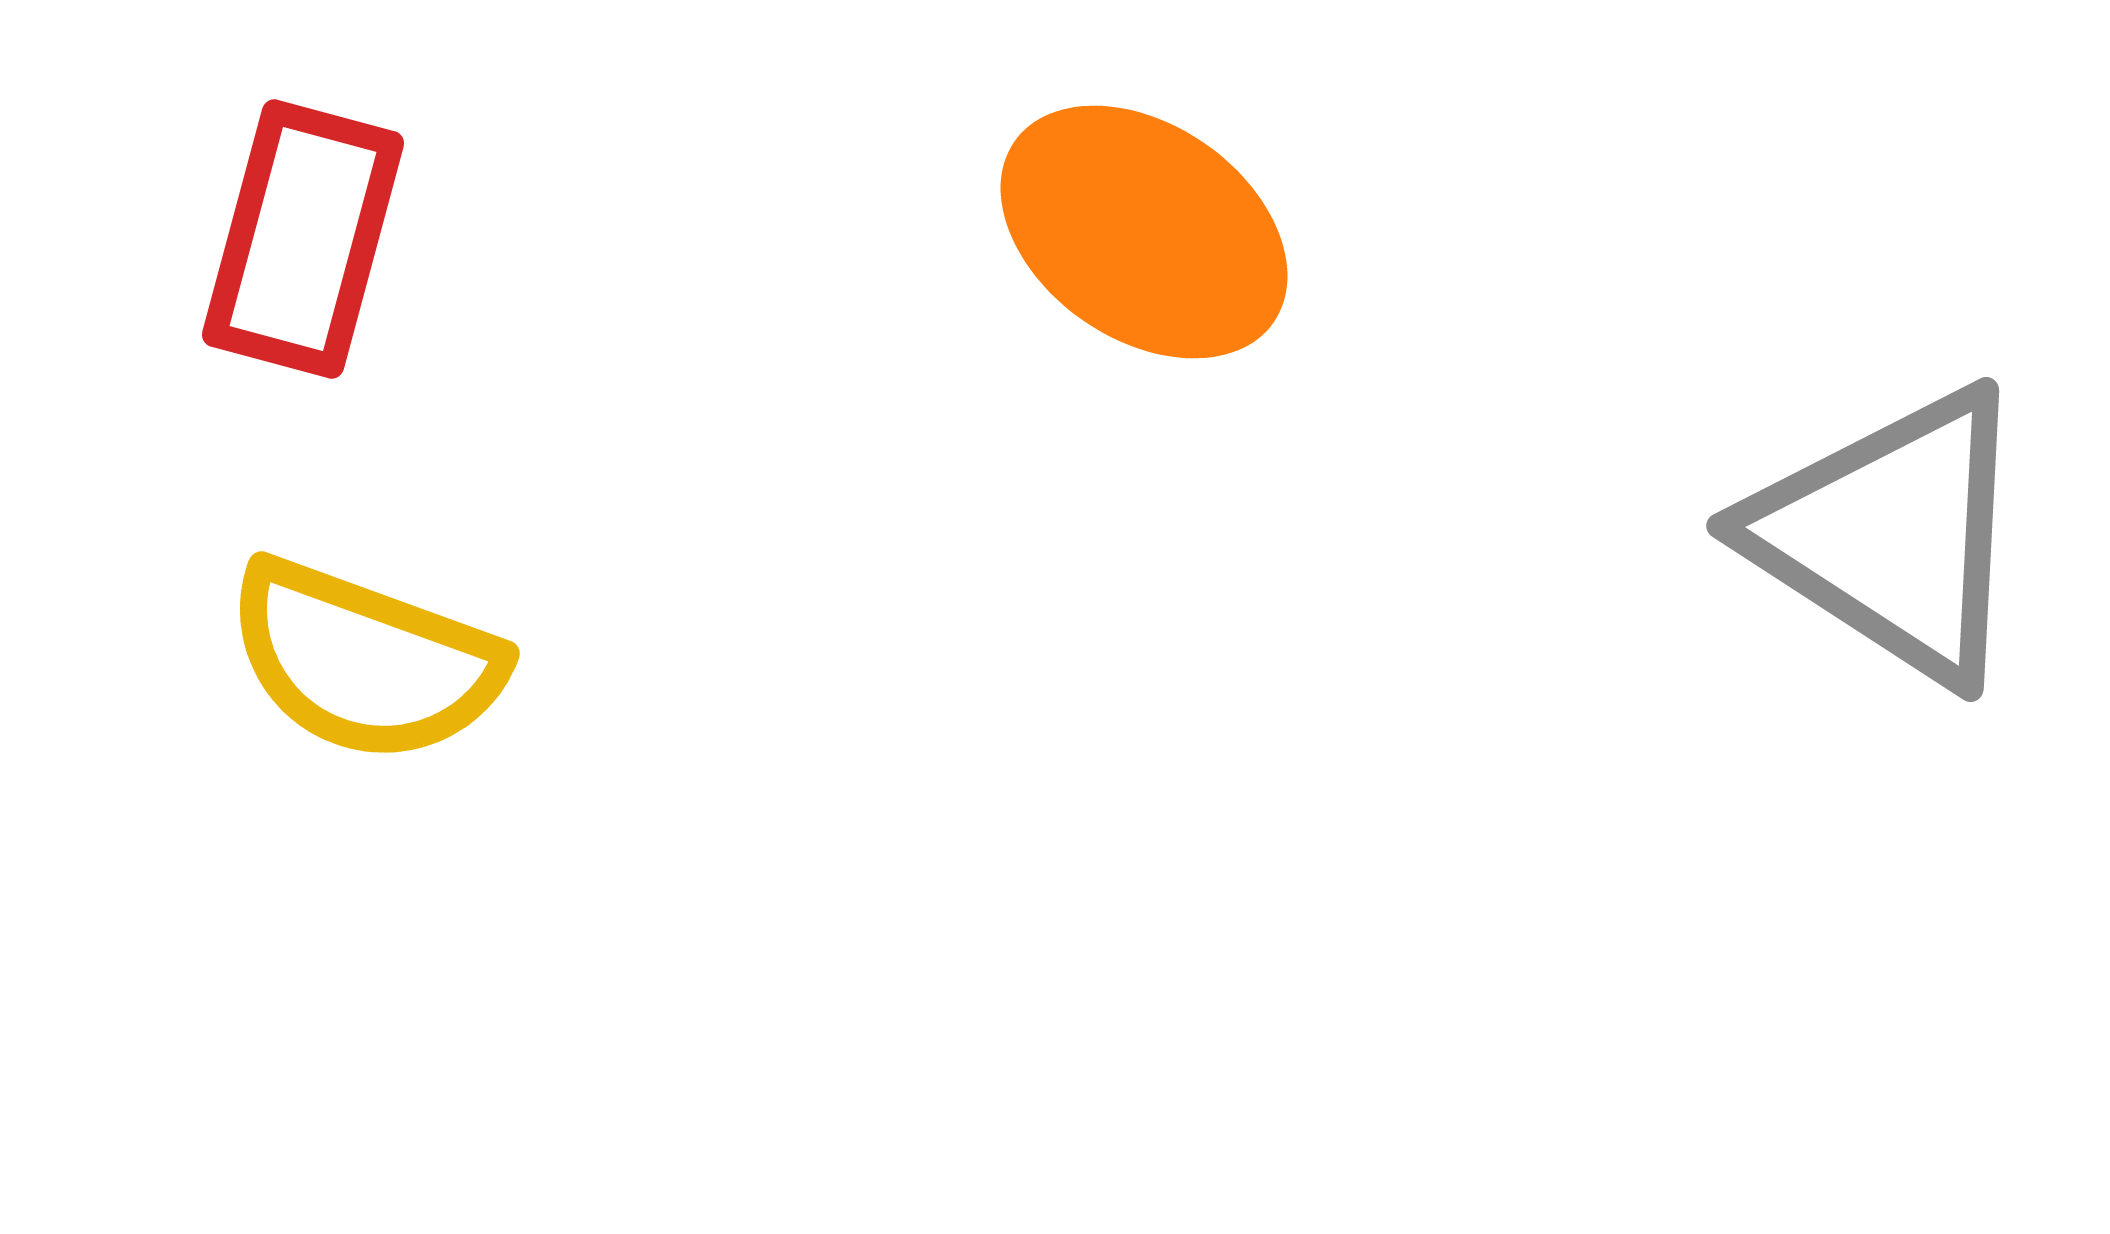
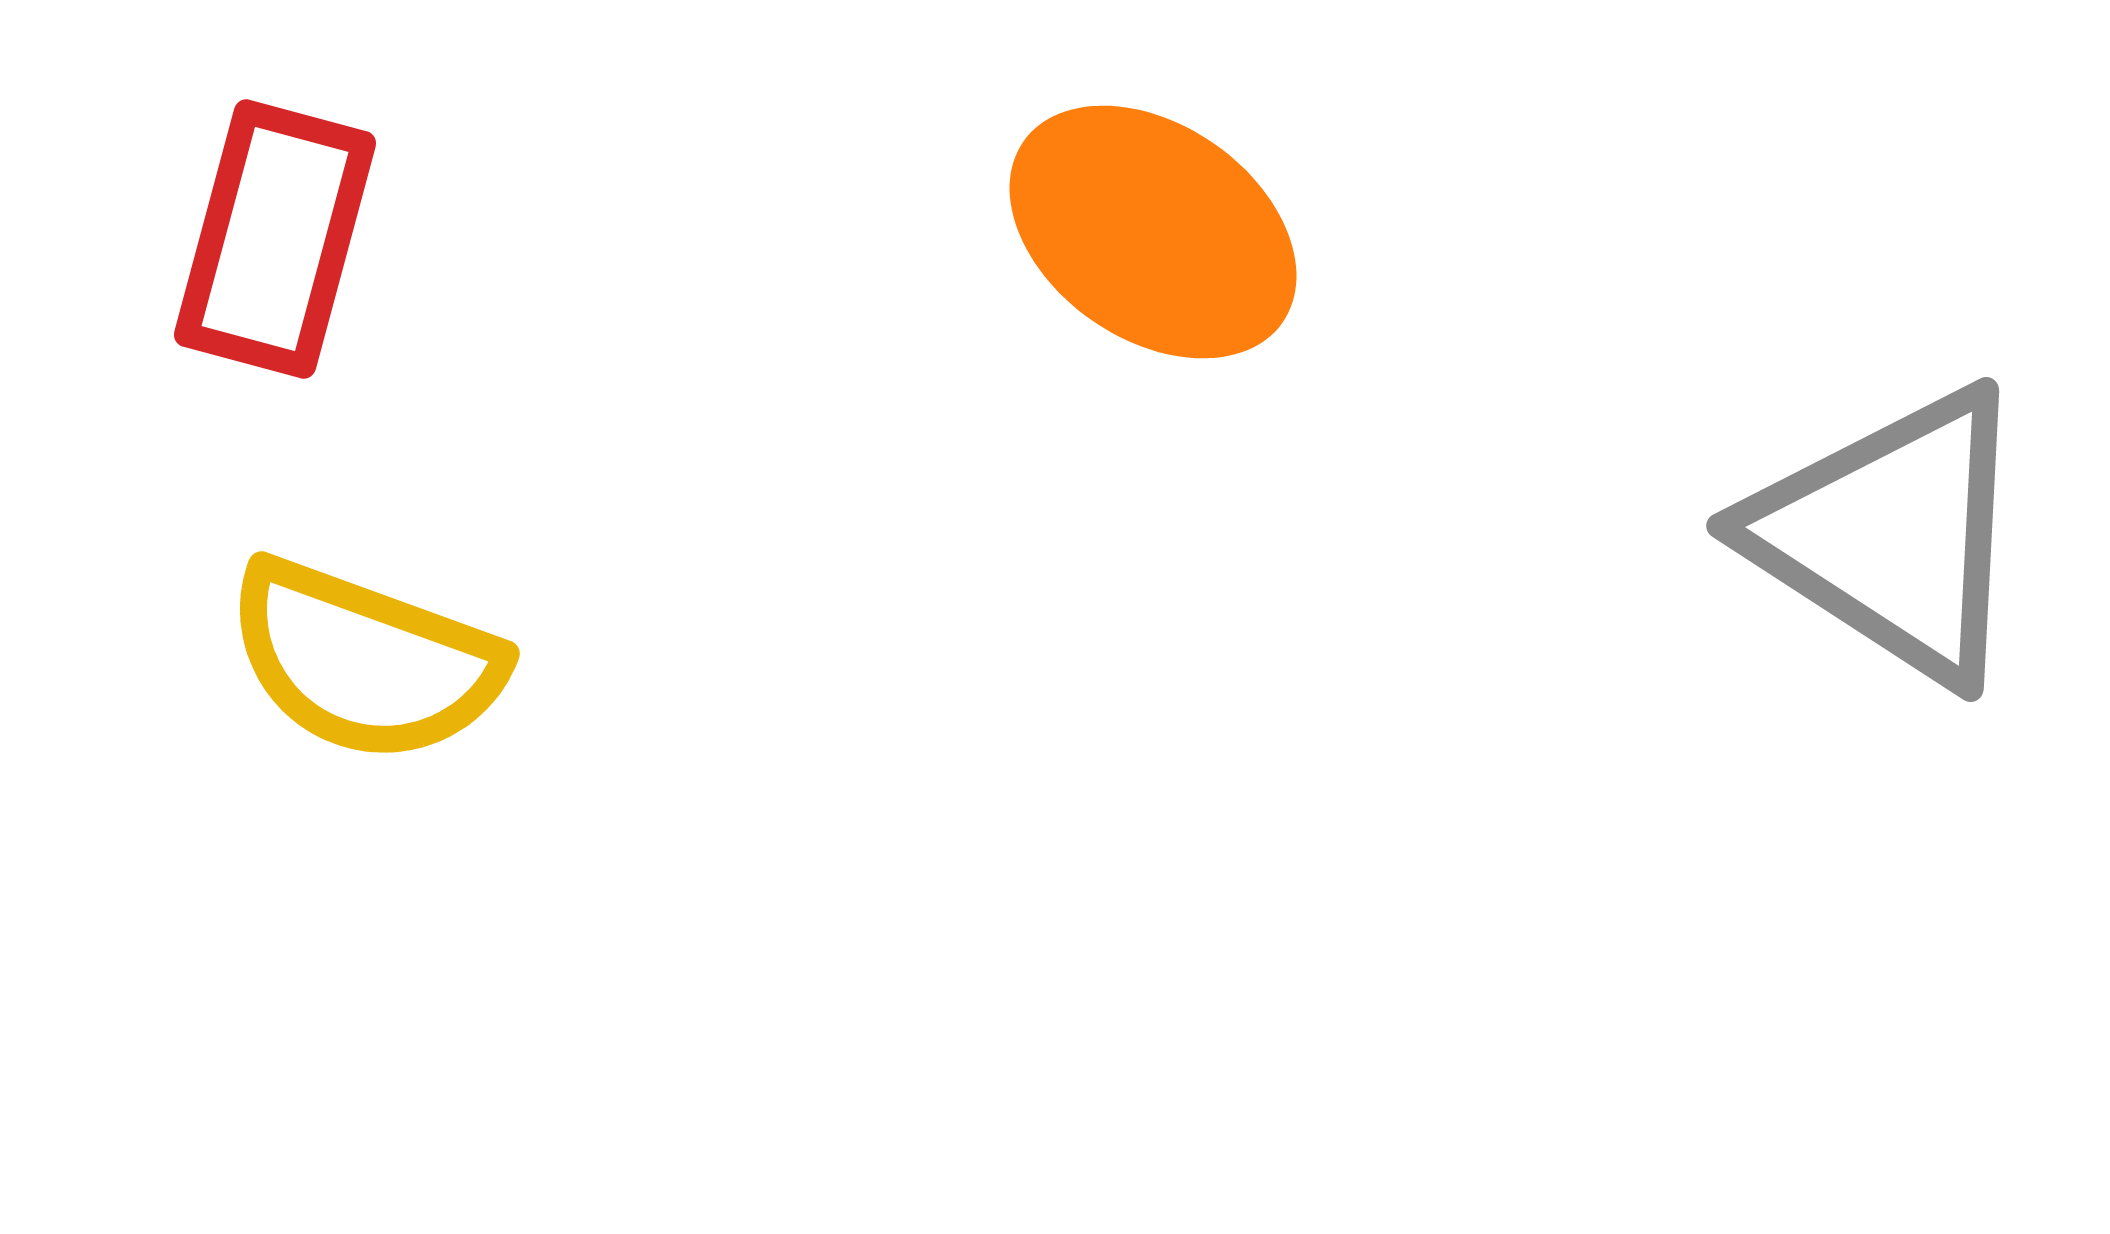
orange ellipse: moved 9 px right
red rectangle: moved 28 px left
